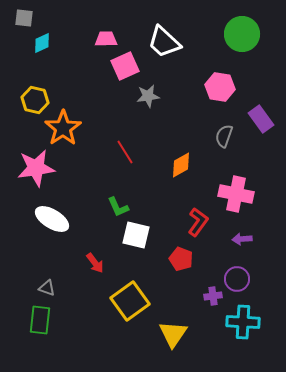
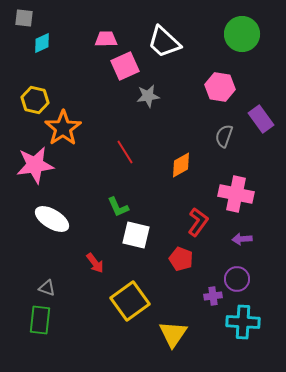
pink star: moved 1 px left, 3 px up
